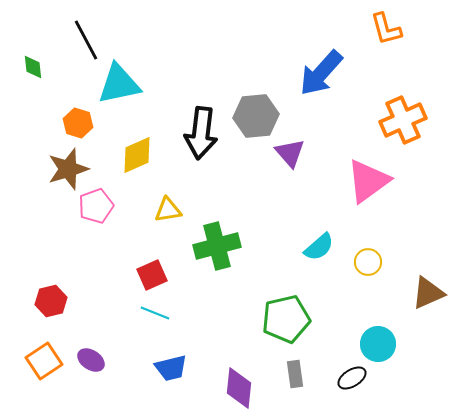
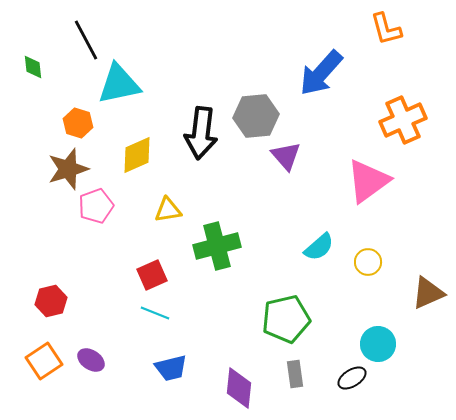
purple triangle: moved 4 px left, 3 px down
